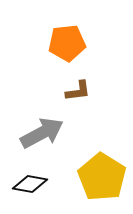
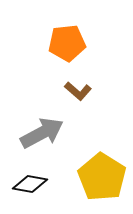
brown L-shape: rotated 48 degrees clockwise
